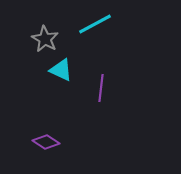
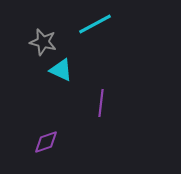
gray star: moved 2 px left, 3 px down; rotated 16 degrees counterclockwise
purple line: moved 15 px down
purple diamond: rotated 52 degrees counterclockwise
